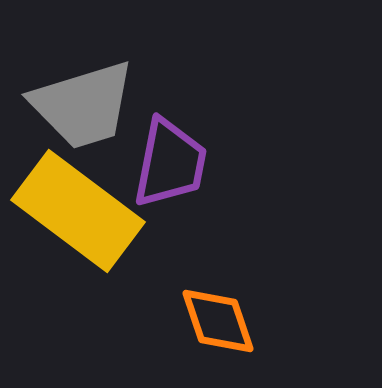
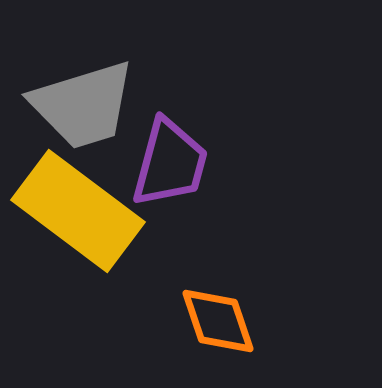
purple trapezoid: rotated 4 degrees clockwise
